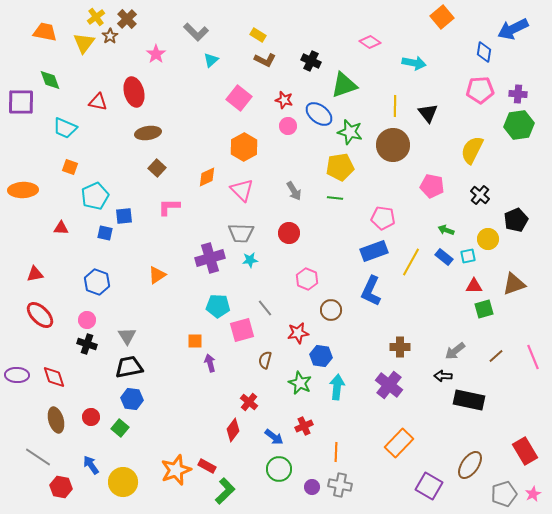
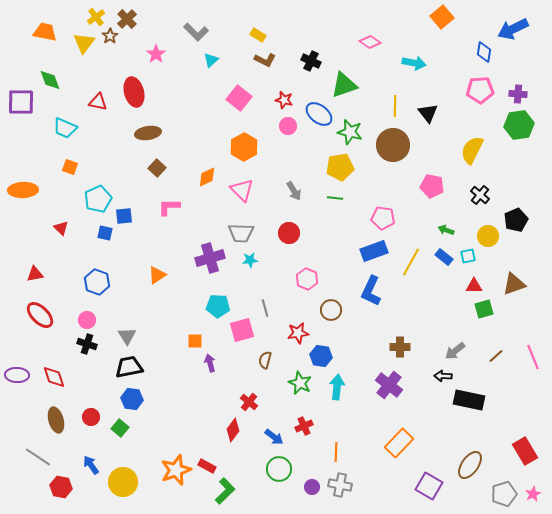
cyan pentagon at (95, 196): moved 3 px right, 3 px down
red triangle at (61, 228): rotated 42 degrees clockwise
yellow circle at (488, 239): moved 3 px up
gray line at (265, 308): rotated 24 degrees clockwise
